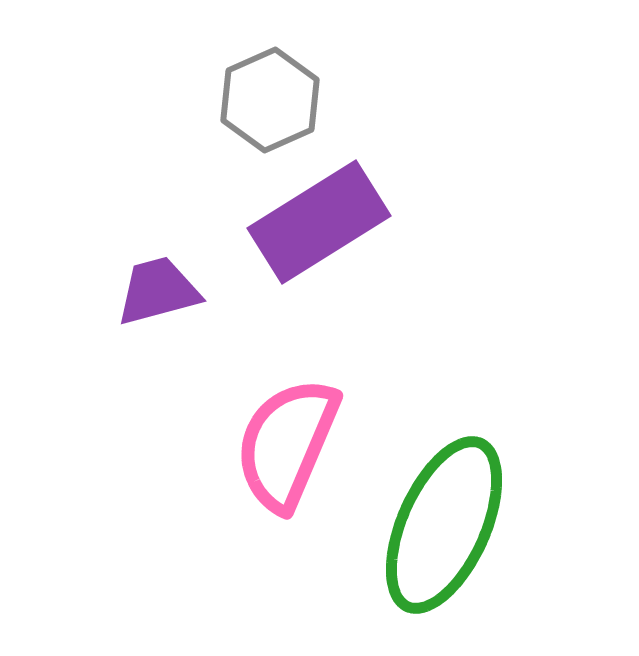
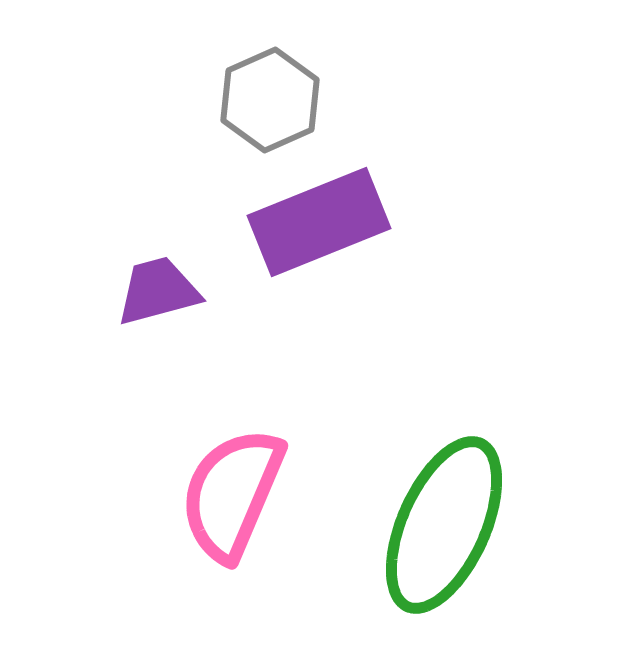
purple rectangle: rotated 10 degrees clockwise
pink semicircle: moved 55 px left, 50 px down
